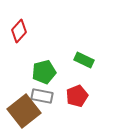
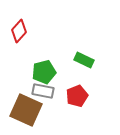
gray rectangle: moved 1 px right, 5 px up
brown square: moved 2 px right, 1 px up; rotated 28 degrees counterclockwise
